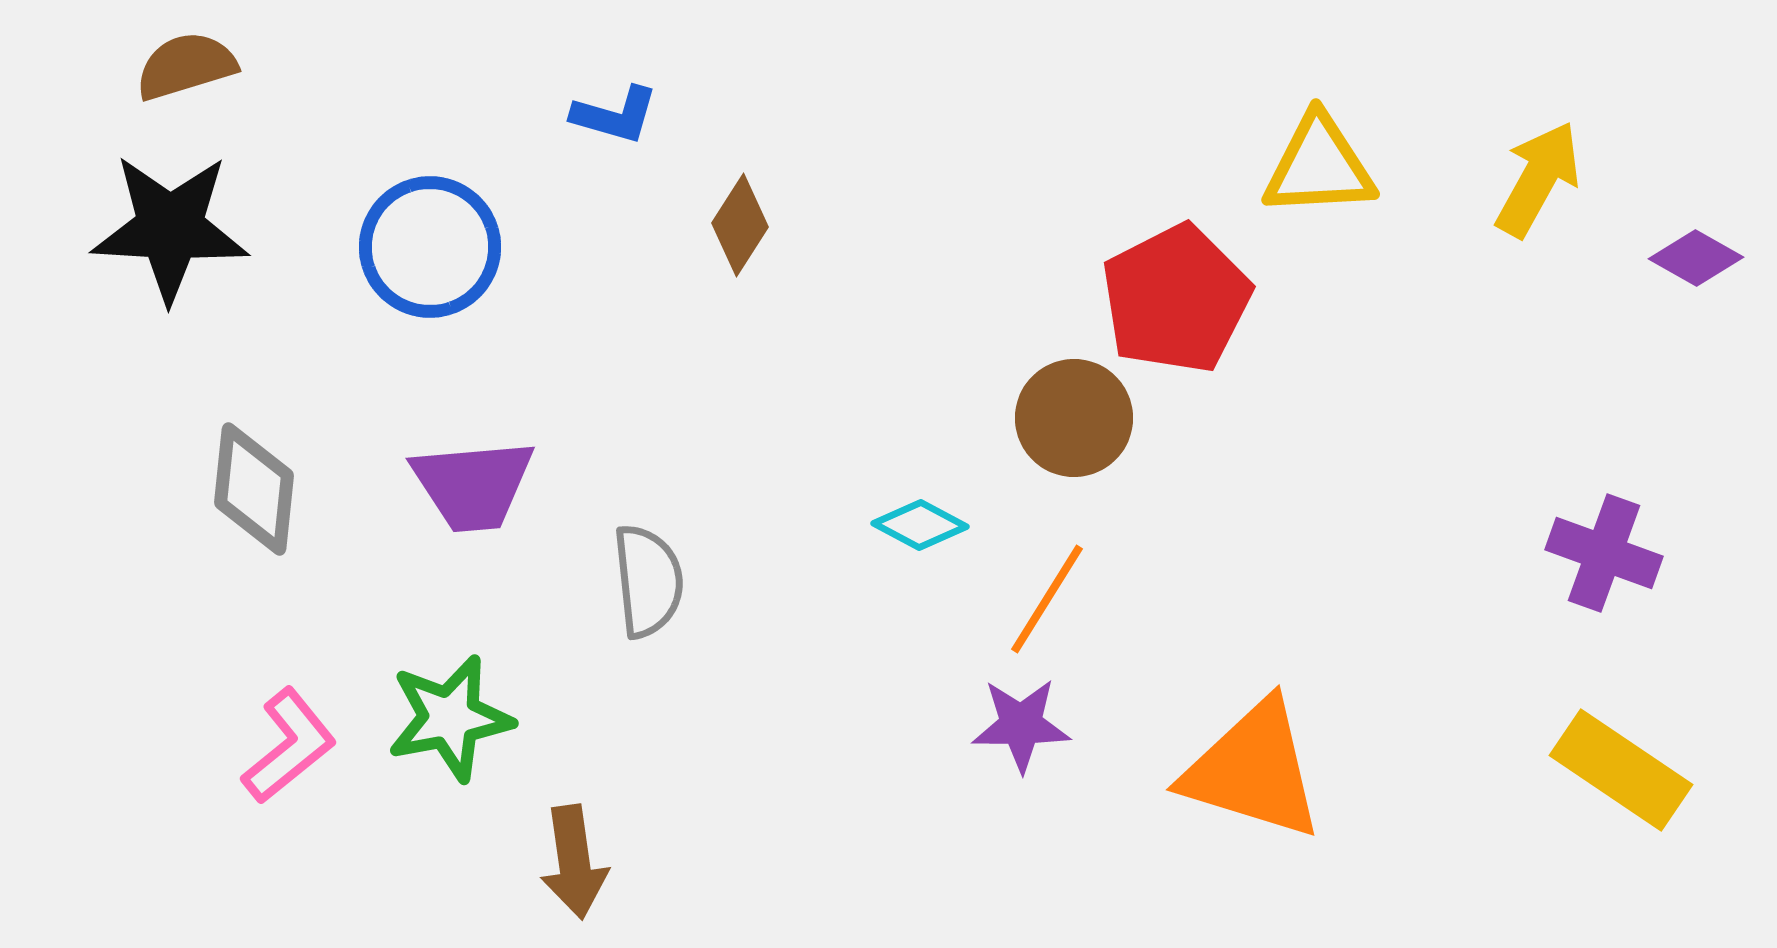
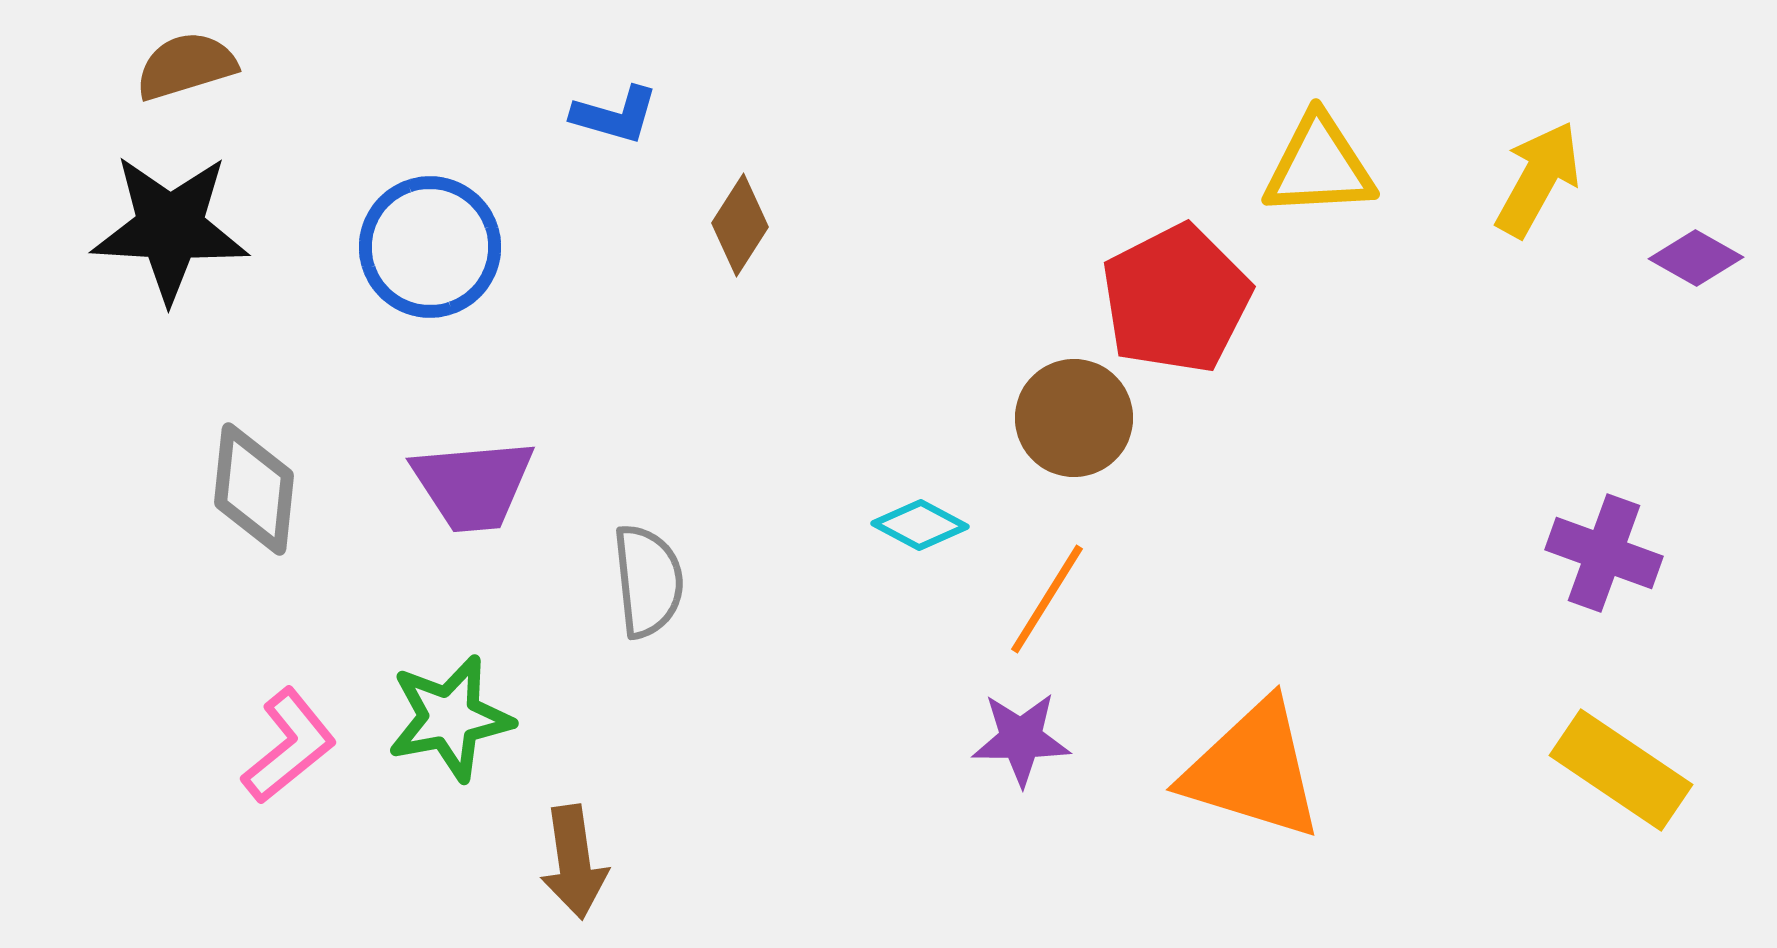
purple star: moved 14 px down
